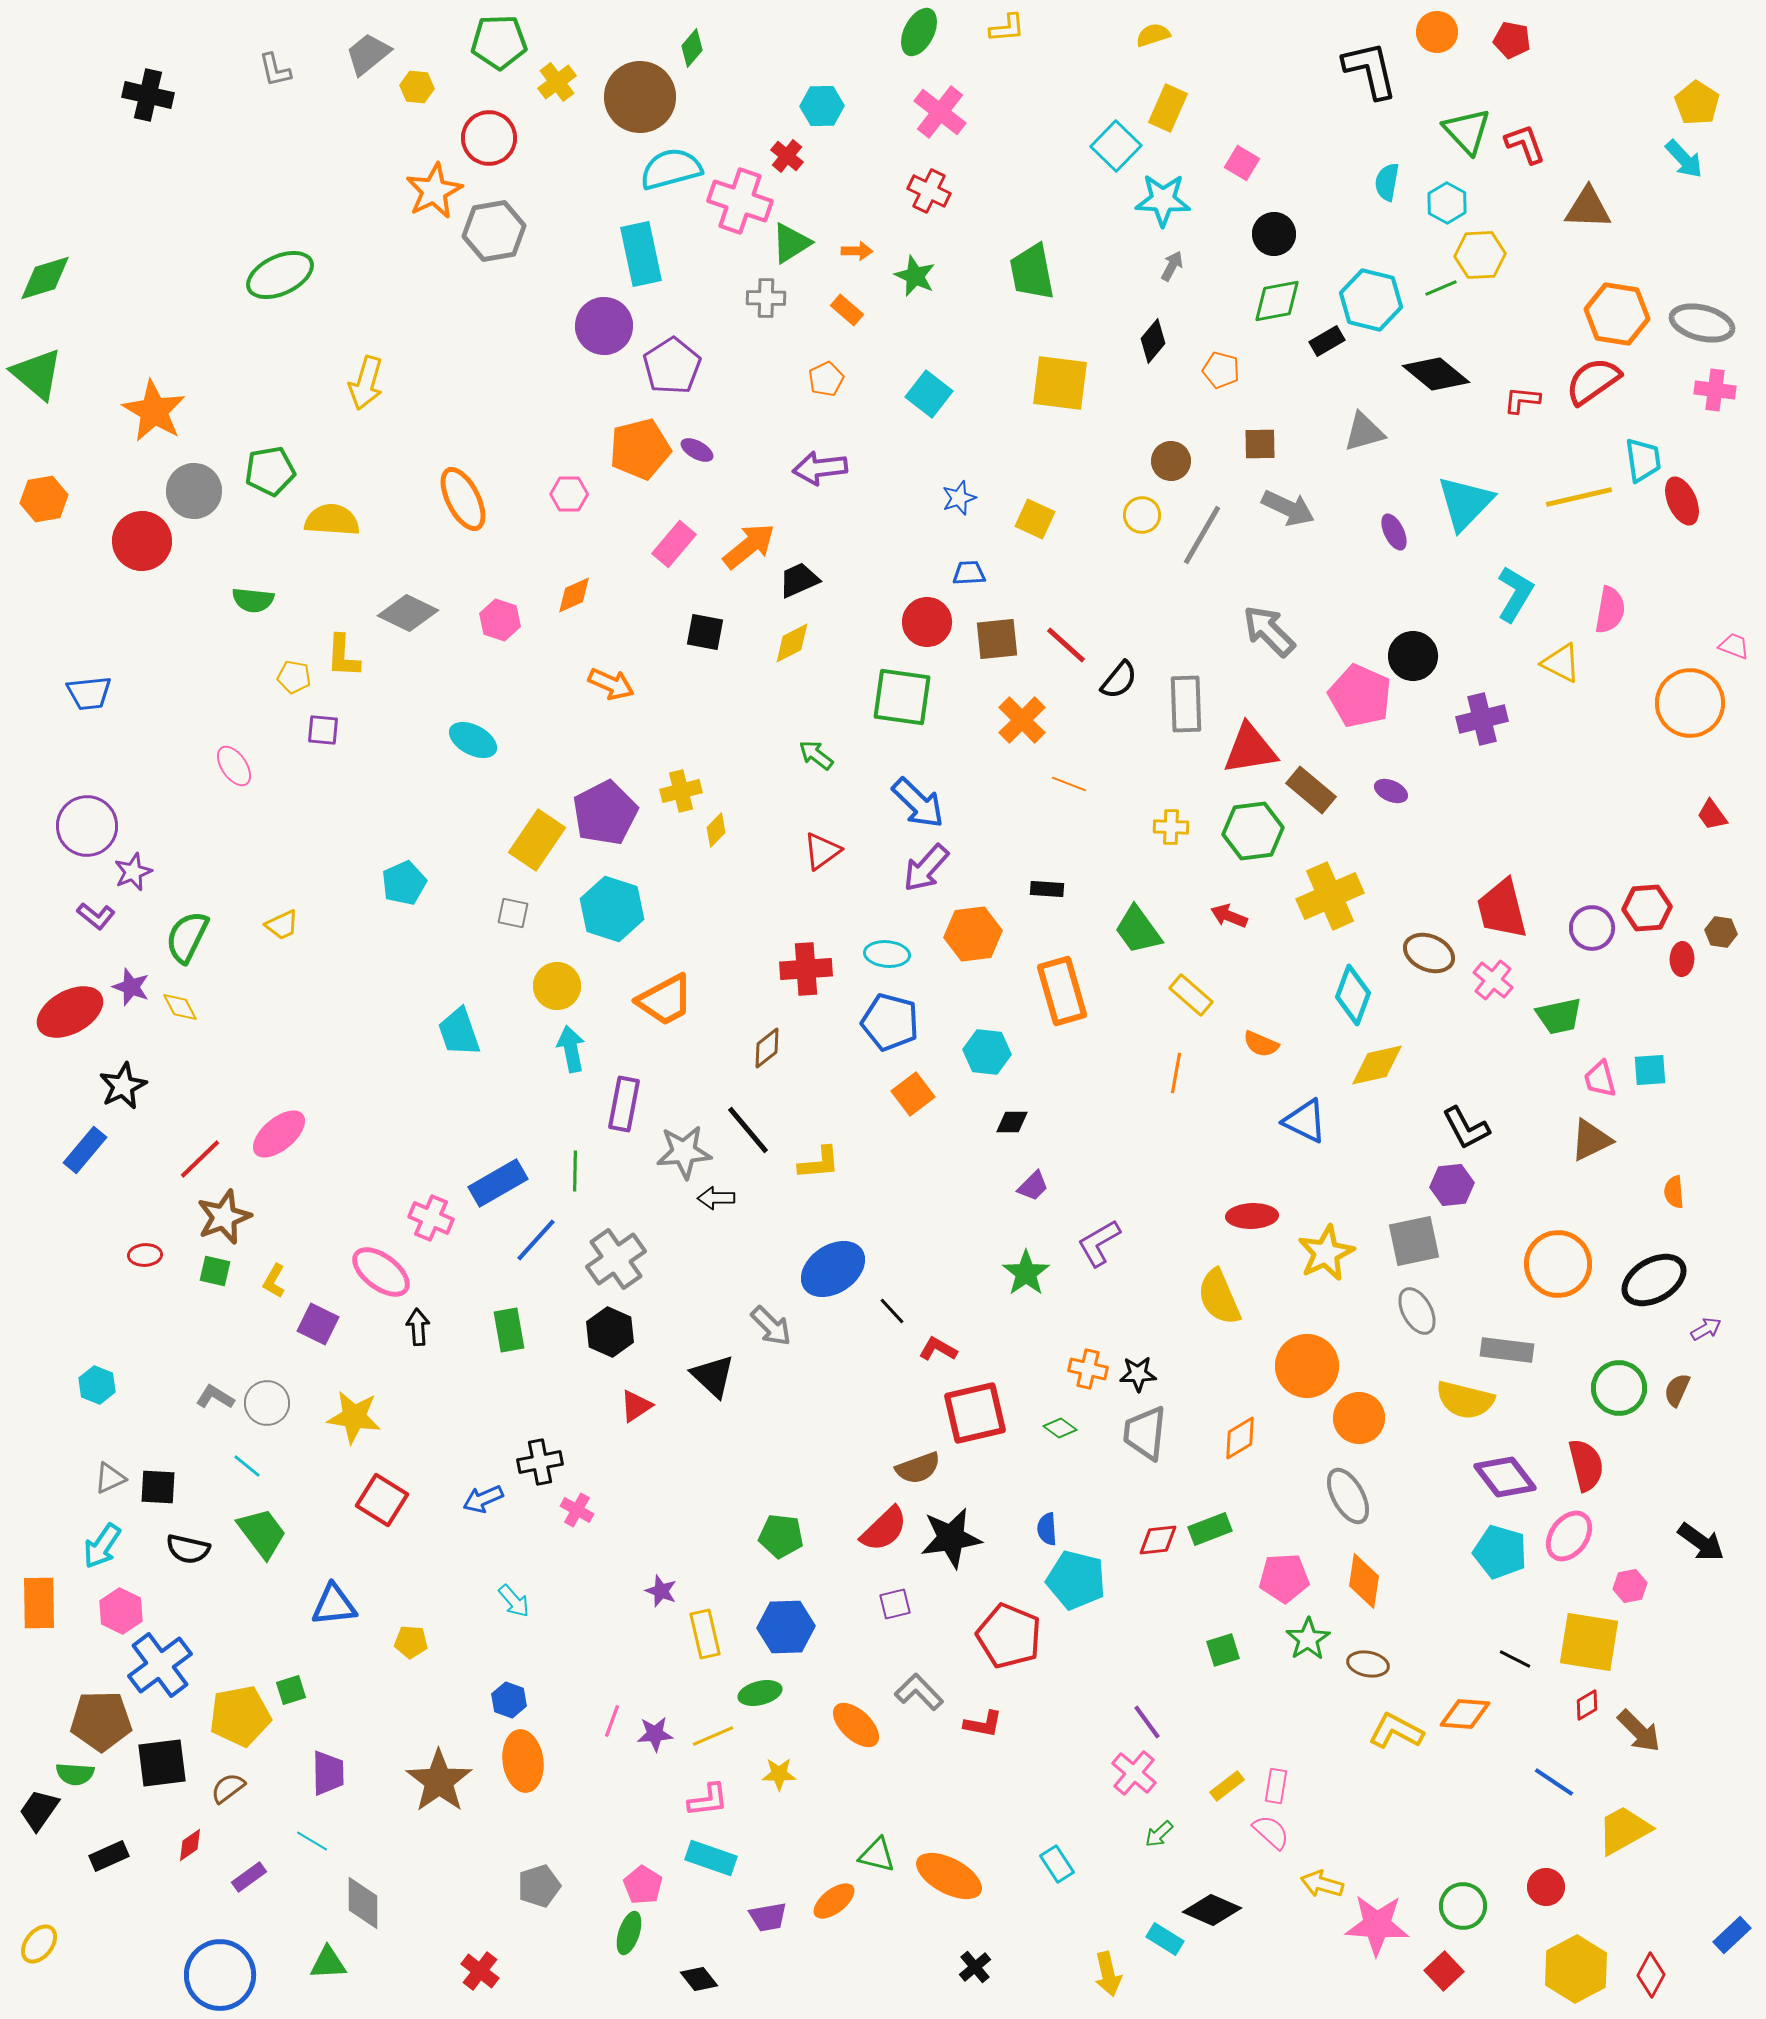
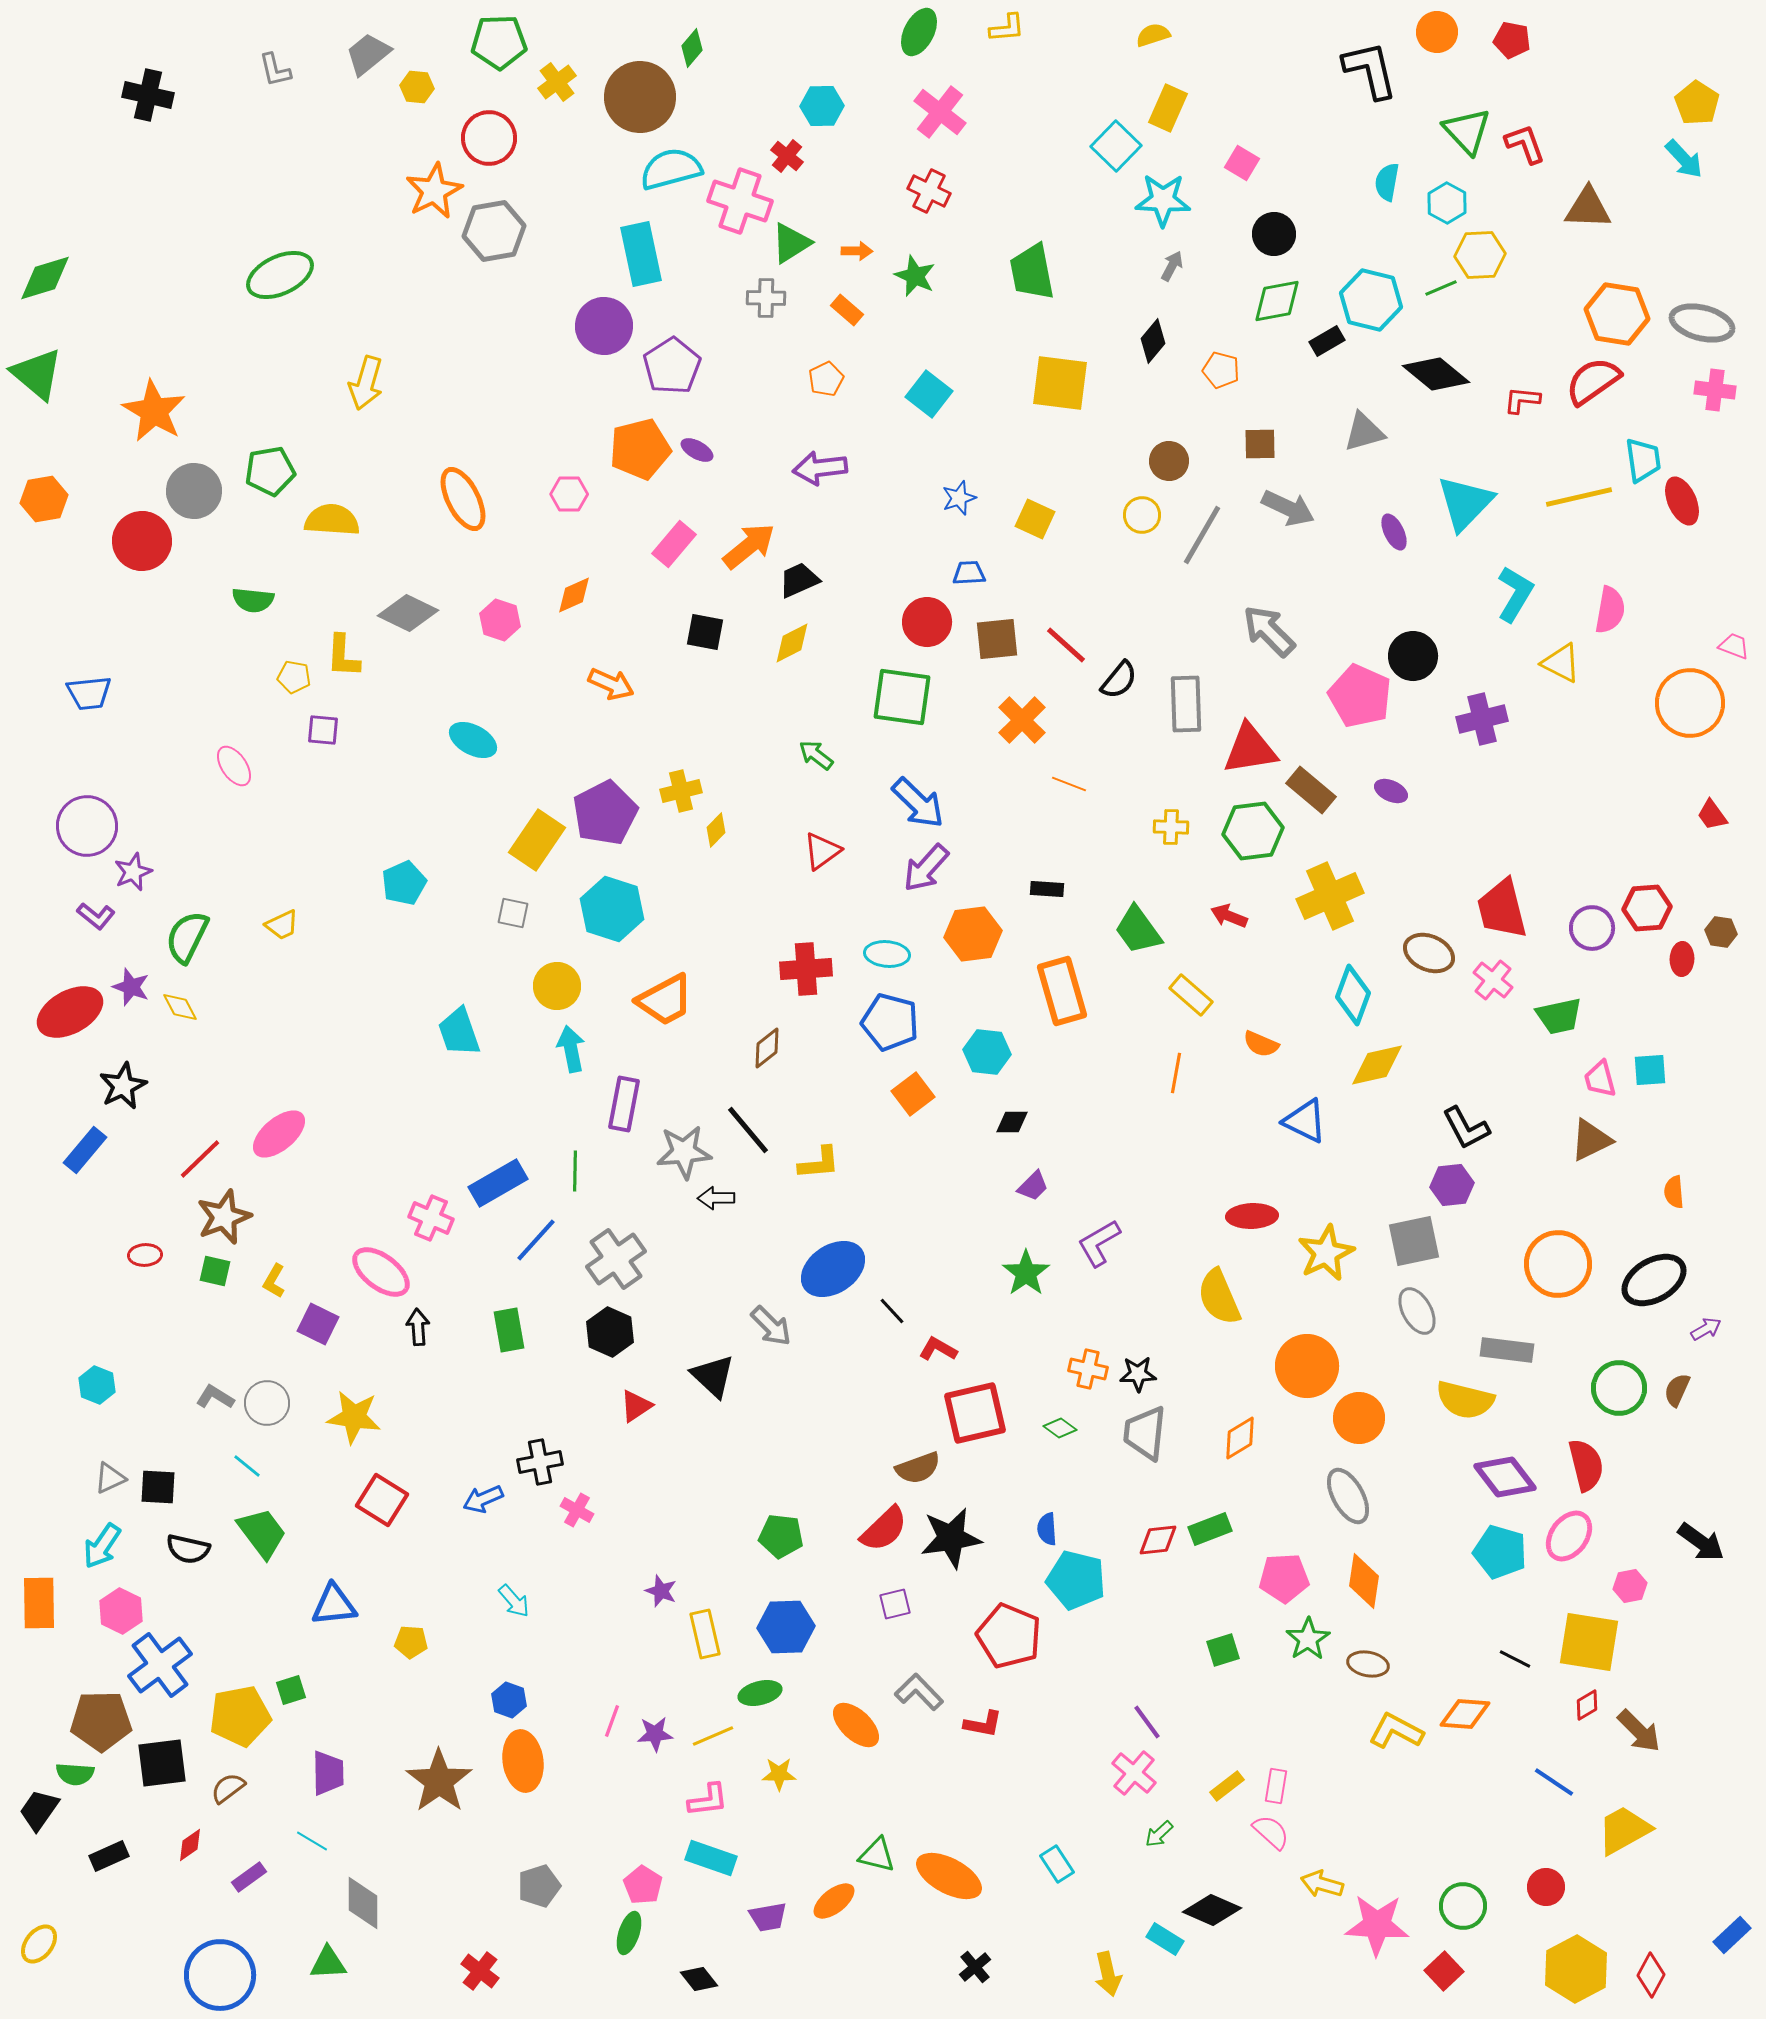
brown circle at (1171, 461): moved 2 px left
